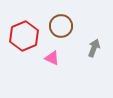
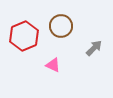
gray arrow: rotated 24 degrees clockwise
pink triangle: moved 1 px right, 7 px down
